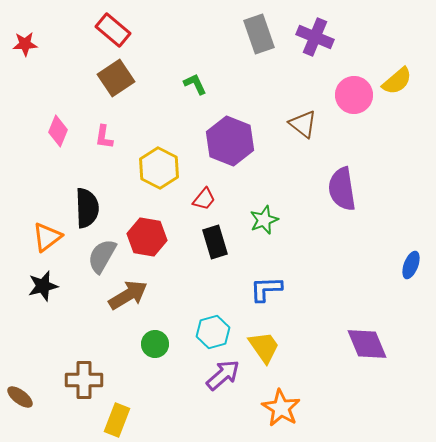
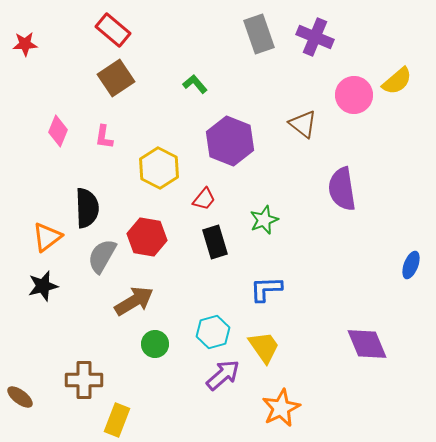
green L-shape: rotated 15 degrees counterclockwise
brown arrow: moved 6 px right, 6 px down
orange star: rotated 15 degrees clockwise
